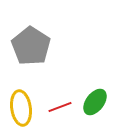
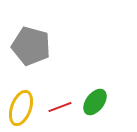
gray pentagon: rotated 18 degrees counterclockwise
yellow ellipse: rotated 28 degrees clockwise
